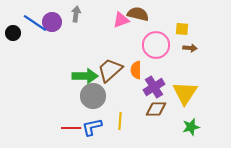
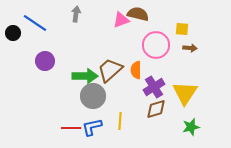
purple circle: moved 7 px left, 39 px down
brown diamond: rotated 15 degrees counterclockwise
